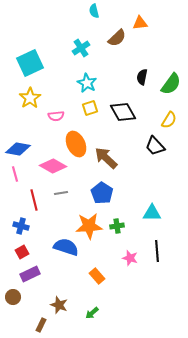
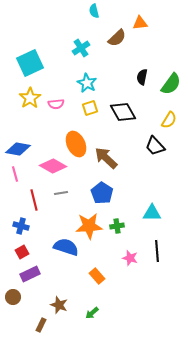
pink semicircle: moved 12 px up
